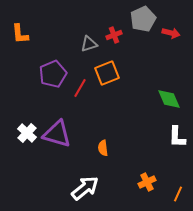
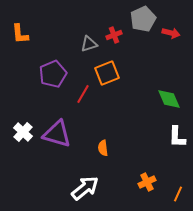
red line: moved 3 px right, 6 px down
white cross: moved 4 px left, 1 px up
